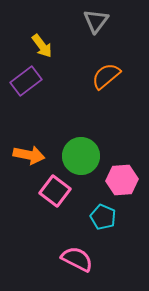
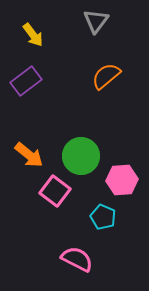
yellow arrow: moved 9 px left, 11 px up
orange arrow: rotated 28 degrees clockwise
